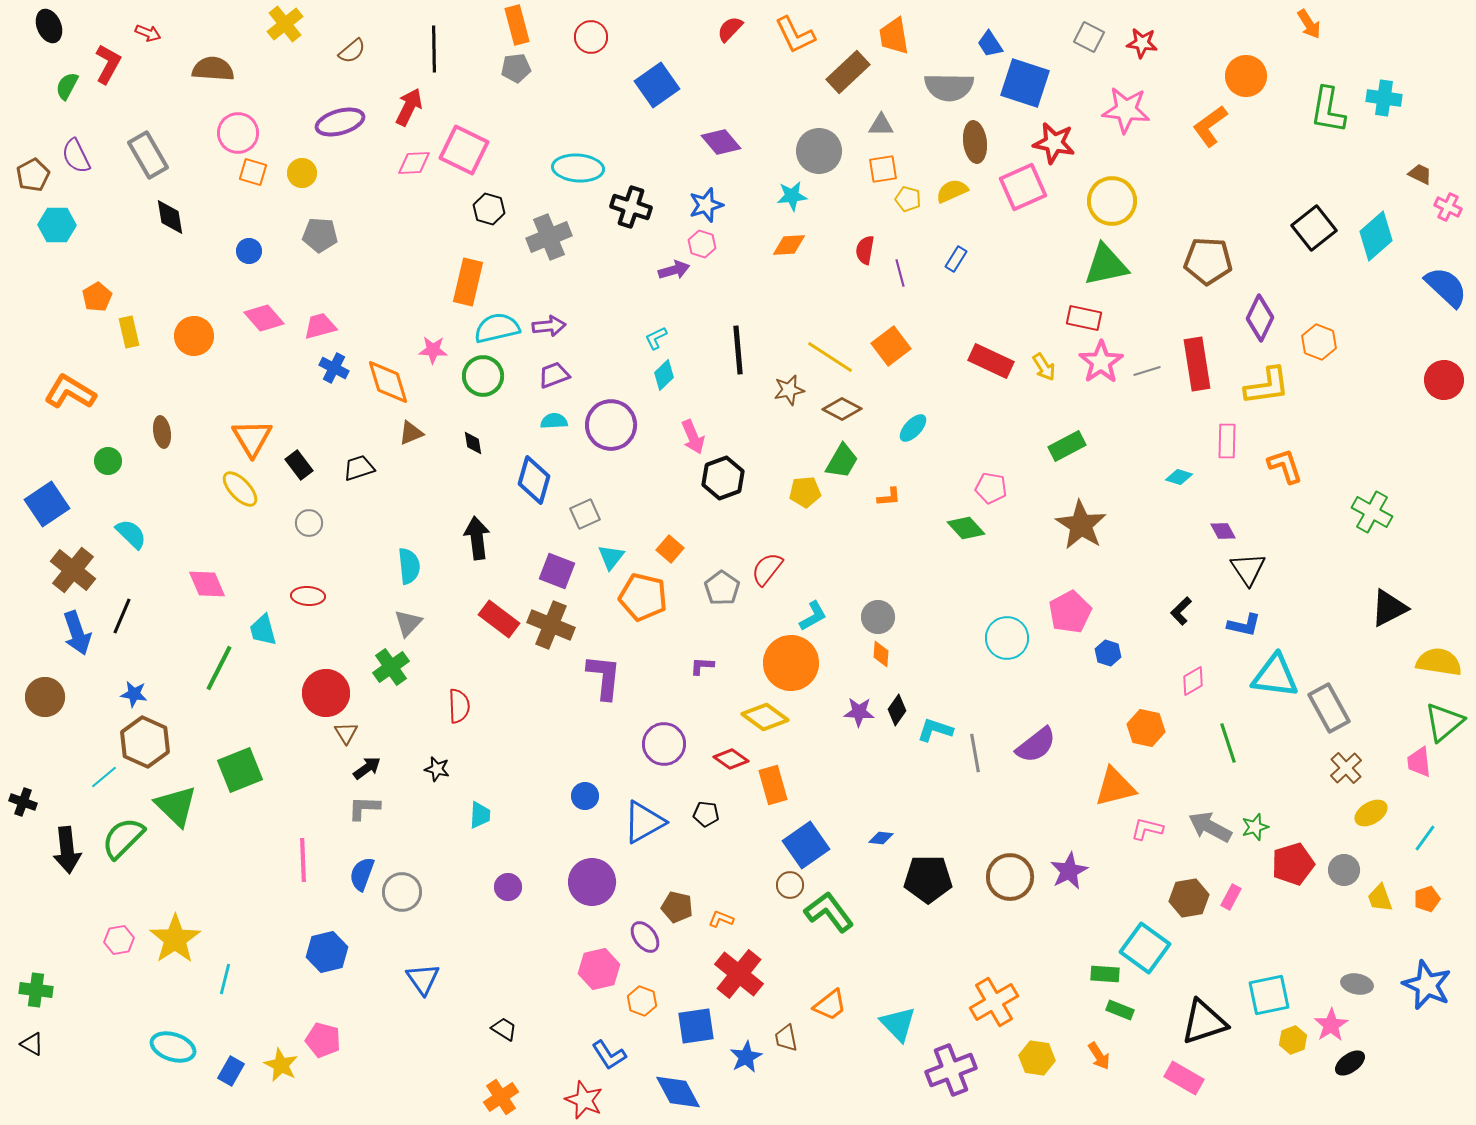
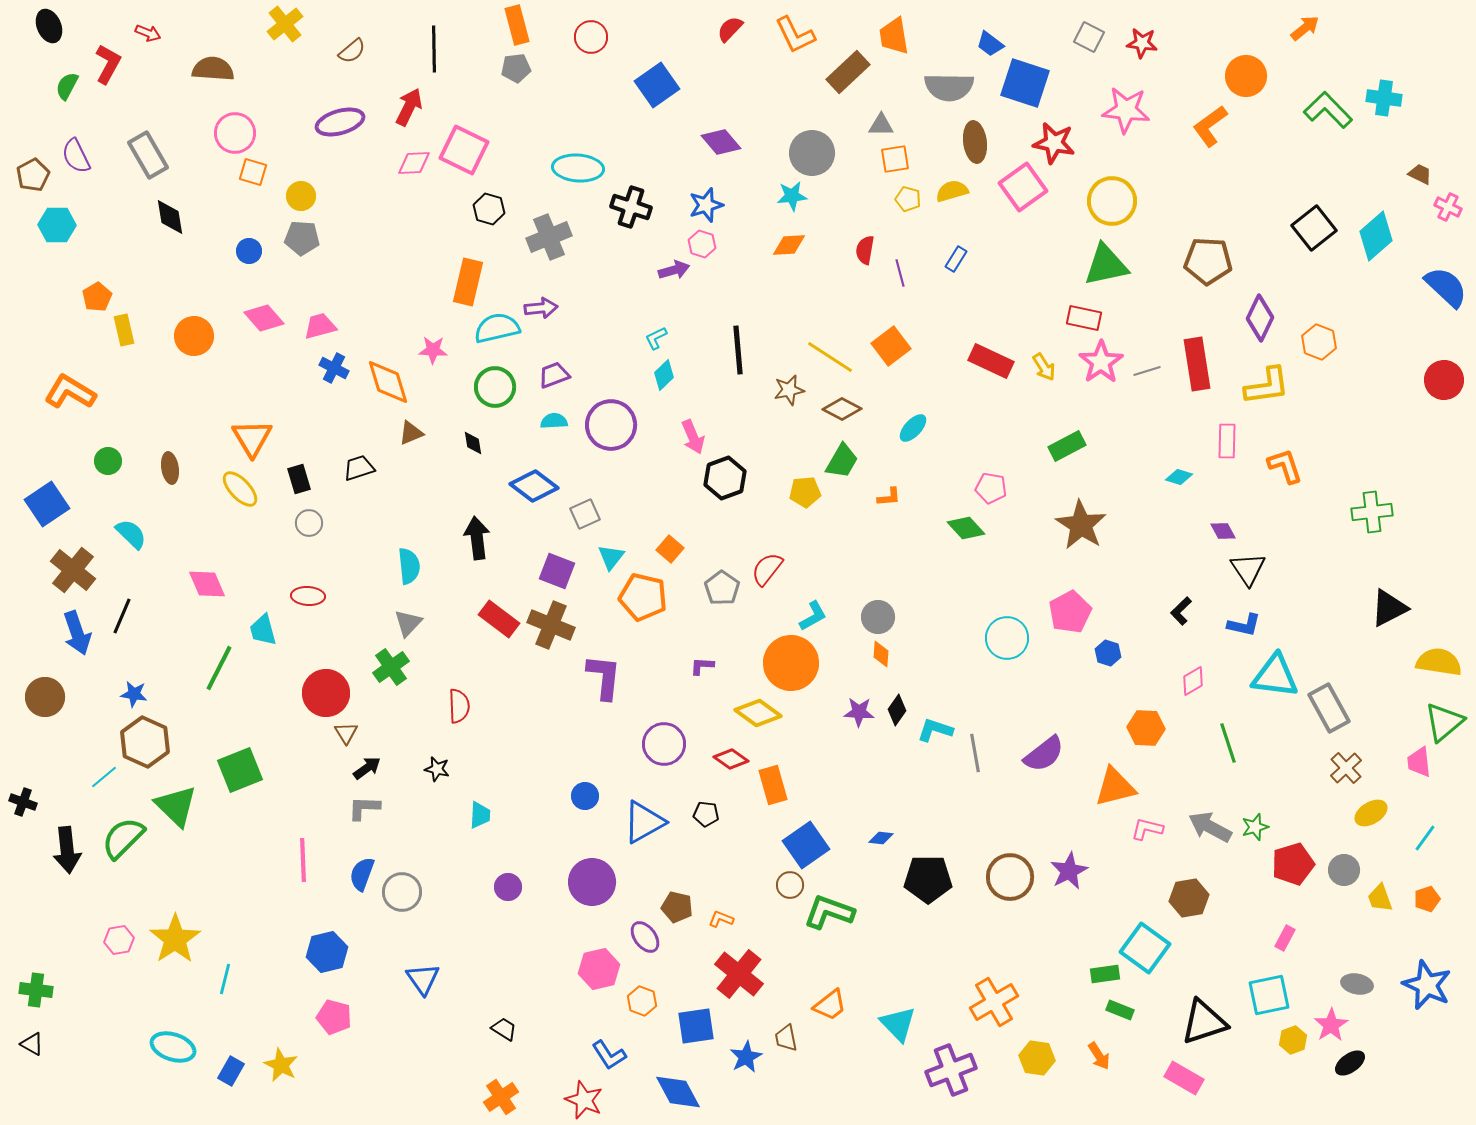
orange arrow at (1309, 24): moved 4 px left, 4 px down; rotated 96 degrees counterclockwise
blue trapezoid at (990, 44): rotated 20 degrees counterclockwise
green L-shape at (1328, 110): rotated 126 degrees clockwise
pink circle at (238, 133): moved 3 px left
gray circle at (819, 151): moved 7 px left, 2 px down
orange square at (883, 169): moved 12 px right, 10 px up
yellow circle at (302, 173): moved 1 px left, 23 px down
pink square at (1023, 187): rotated 12 degrees counterclockwise
yellow semicircle at (952, 191): rotated 8 degrees clockwise
gray pentagon at (320, 235): moved 18 px left, 3 px down
purple arrow at (549, 326): moved 8 px left, 18 px up
yellow rectangle at (129, 332): moved 5 px left, 2 px up
green circle at (483, 376): moved 12 px right, 11 px down
brown ellipse at (162, 432): moved 8 px right, 36 px down
black rectangle at (299, 465): moved 14 px down; rotated 20 degrees clockwise
black hexagon at (723, 478): moved 2 px right
blue diamond at (534, 480): moved 6 px down; rotated 69 degrees counterclockwise
green cross at (1372, 512): rotated 36 degrees counterclockwise
yellow diamond at (765, 717): moved 7 px left, 4 px up
orange hexagon at (1146, 728): rotated 9 degrees counterclockwise
purple semicircle at (1036, 745): moved 8 px right, 9 px down
pink rectangle at (1231, 897): moved 54 px right, 41 px down
green L-shape at (829, 912): rotated 33 degrees counterclockwise
green rectangle at (1105, 974): rotated 12 degrees counterclockwise
pink pentagon at (323, 1040): moved 11 px right, 23 px up
